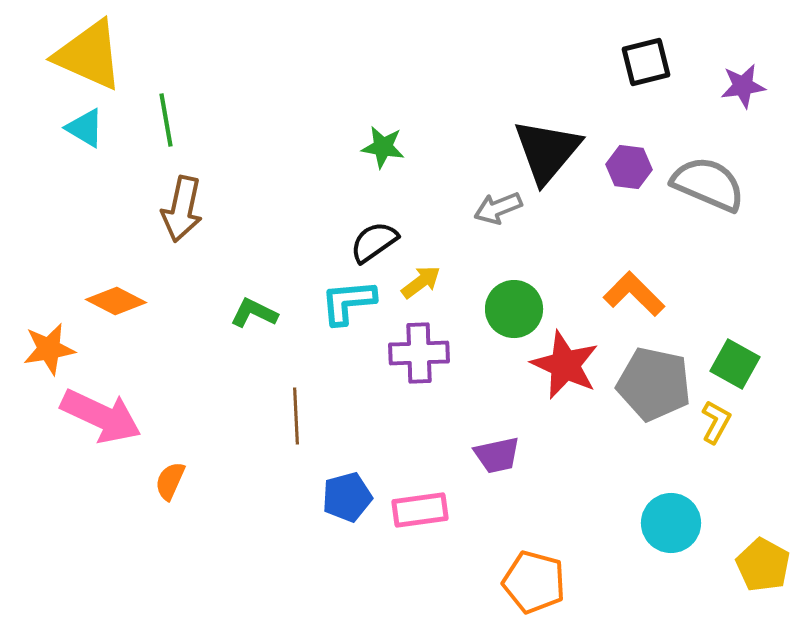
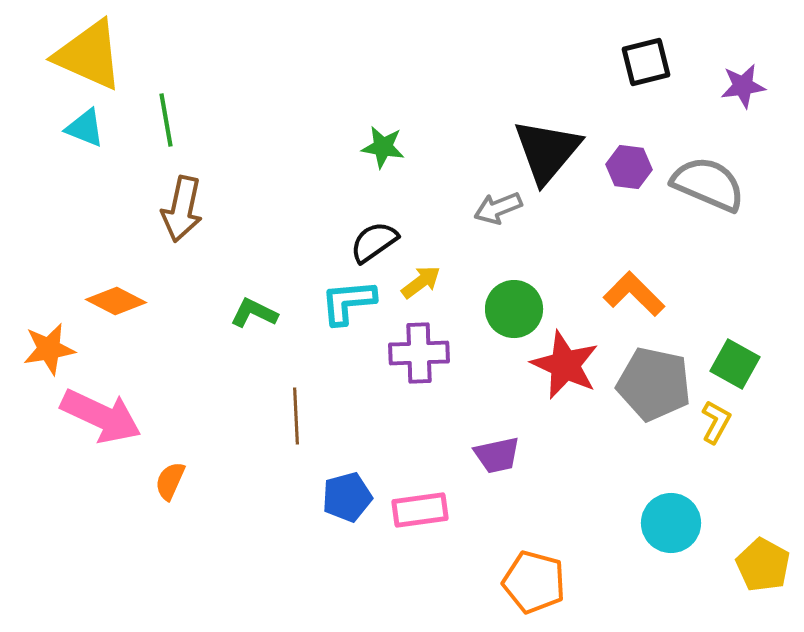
cyan triangle: rotated 9 degrees counterclockwise
